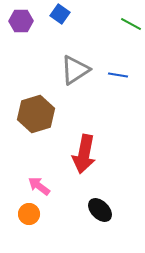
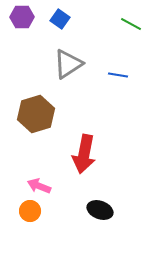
blue square: moved 5 px down
purple hexagon: moved 1 px right, 4 px up
gray triangle: moved 7 px left, 6 px up
pink arrow: rotated 15 degrees counterclockwise
black ellipse: rotated 25 degrees counterclockwise
orange circle: moved 1 px right, 3 px up
